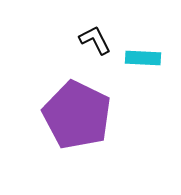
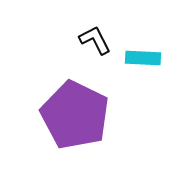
purple pentagon: moved 2 px left
